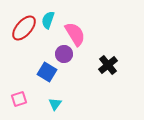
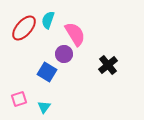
cyan triangle: moved 11 px left, 3 px down
